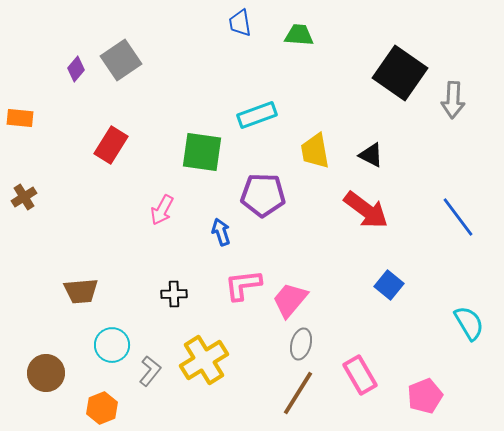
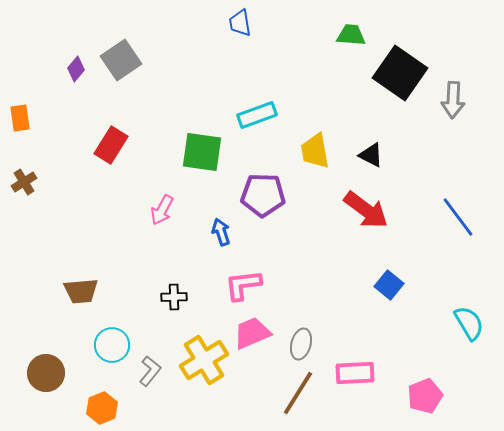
green trapezoid: moved 52 px right
orange rectangle: rotated 76 degrees clockwise
brown cross: moved 15 px up
black cross: moved 3 px down
pink trapezoid: moved 38 px left, 33 px down; rotated 27 degrees clockwise
pink rectangle: moved 5 px left, 2 px up; rotated 63 degrees counterclockwise
